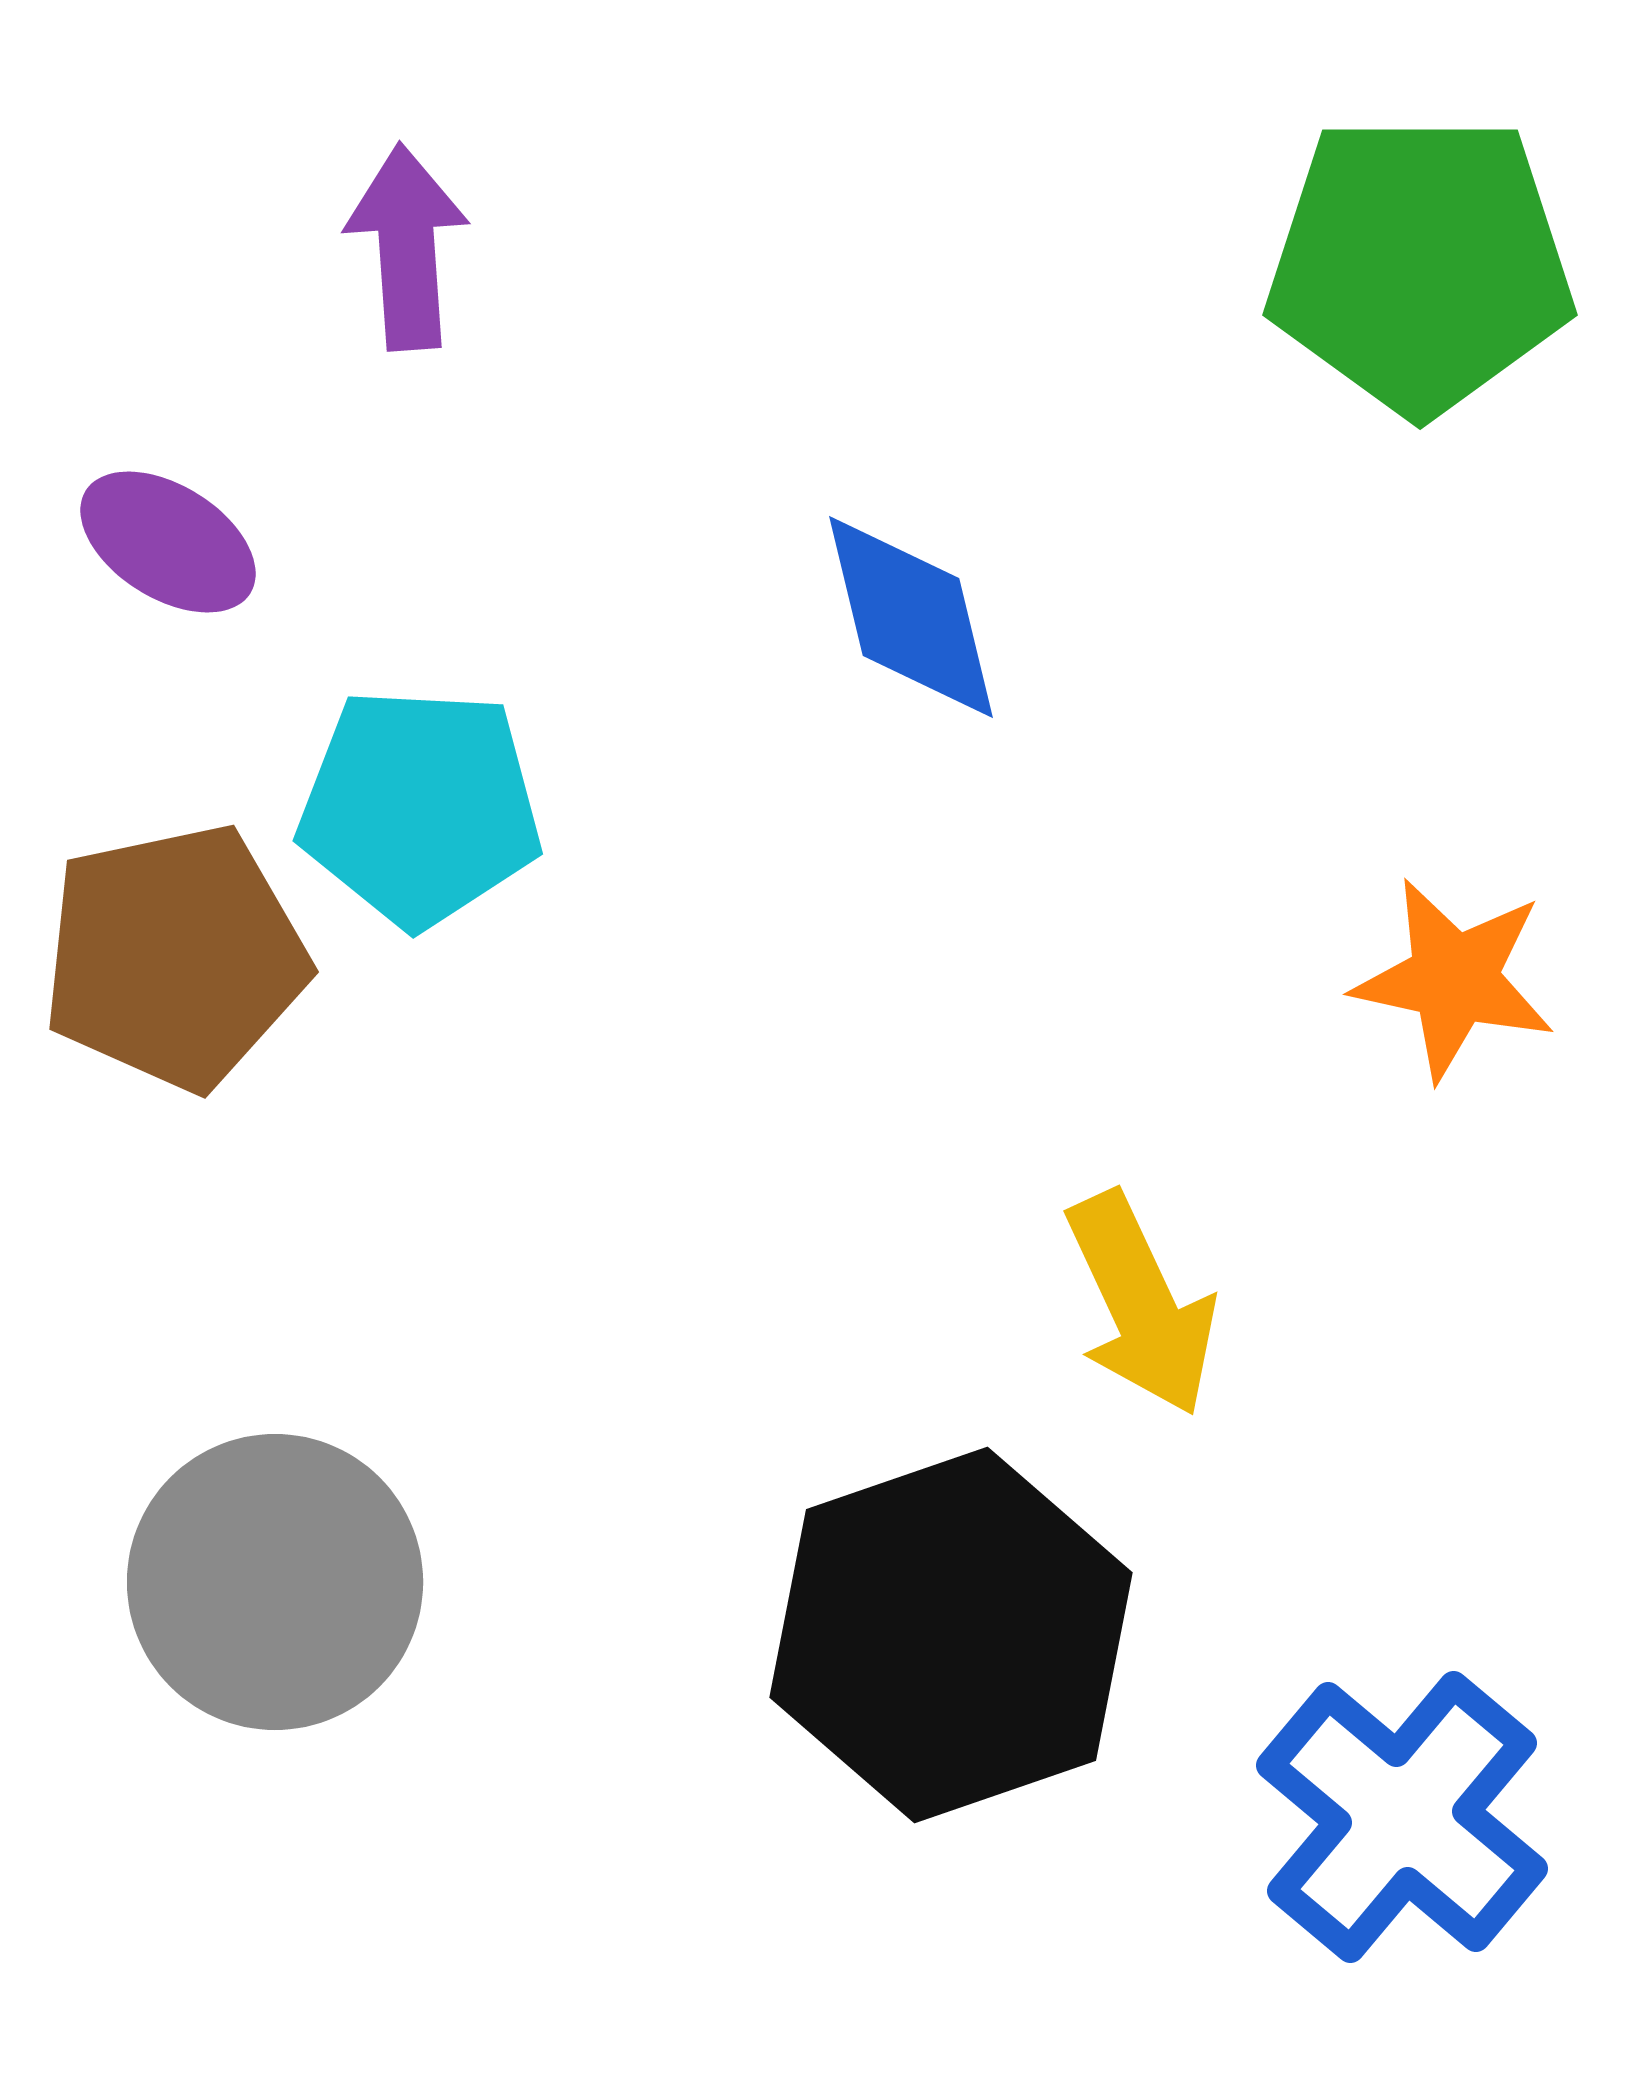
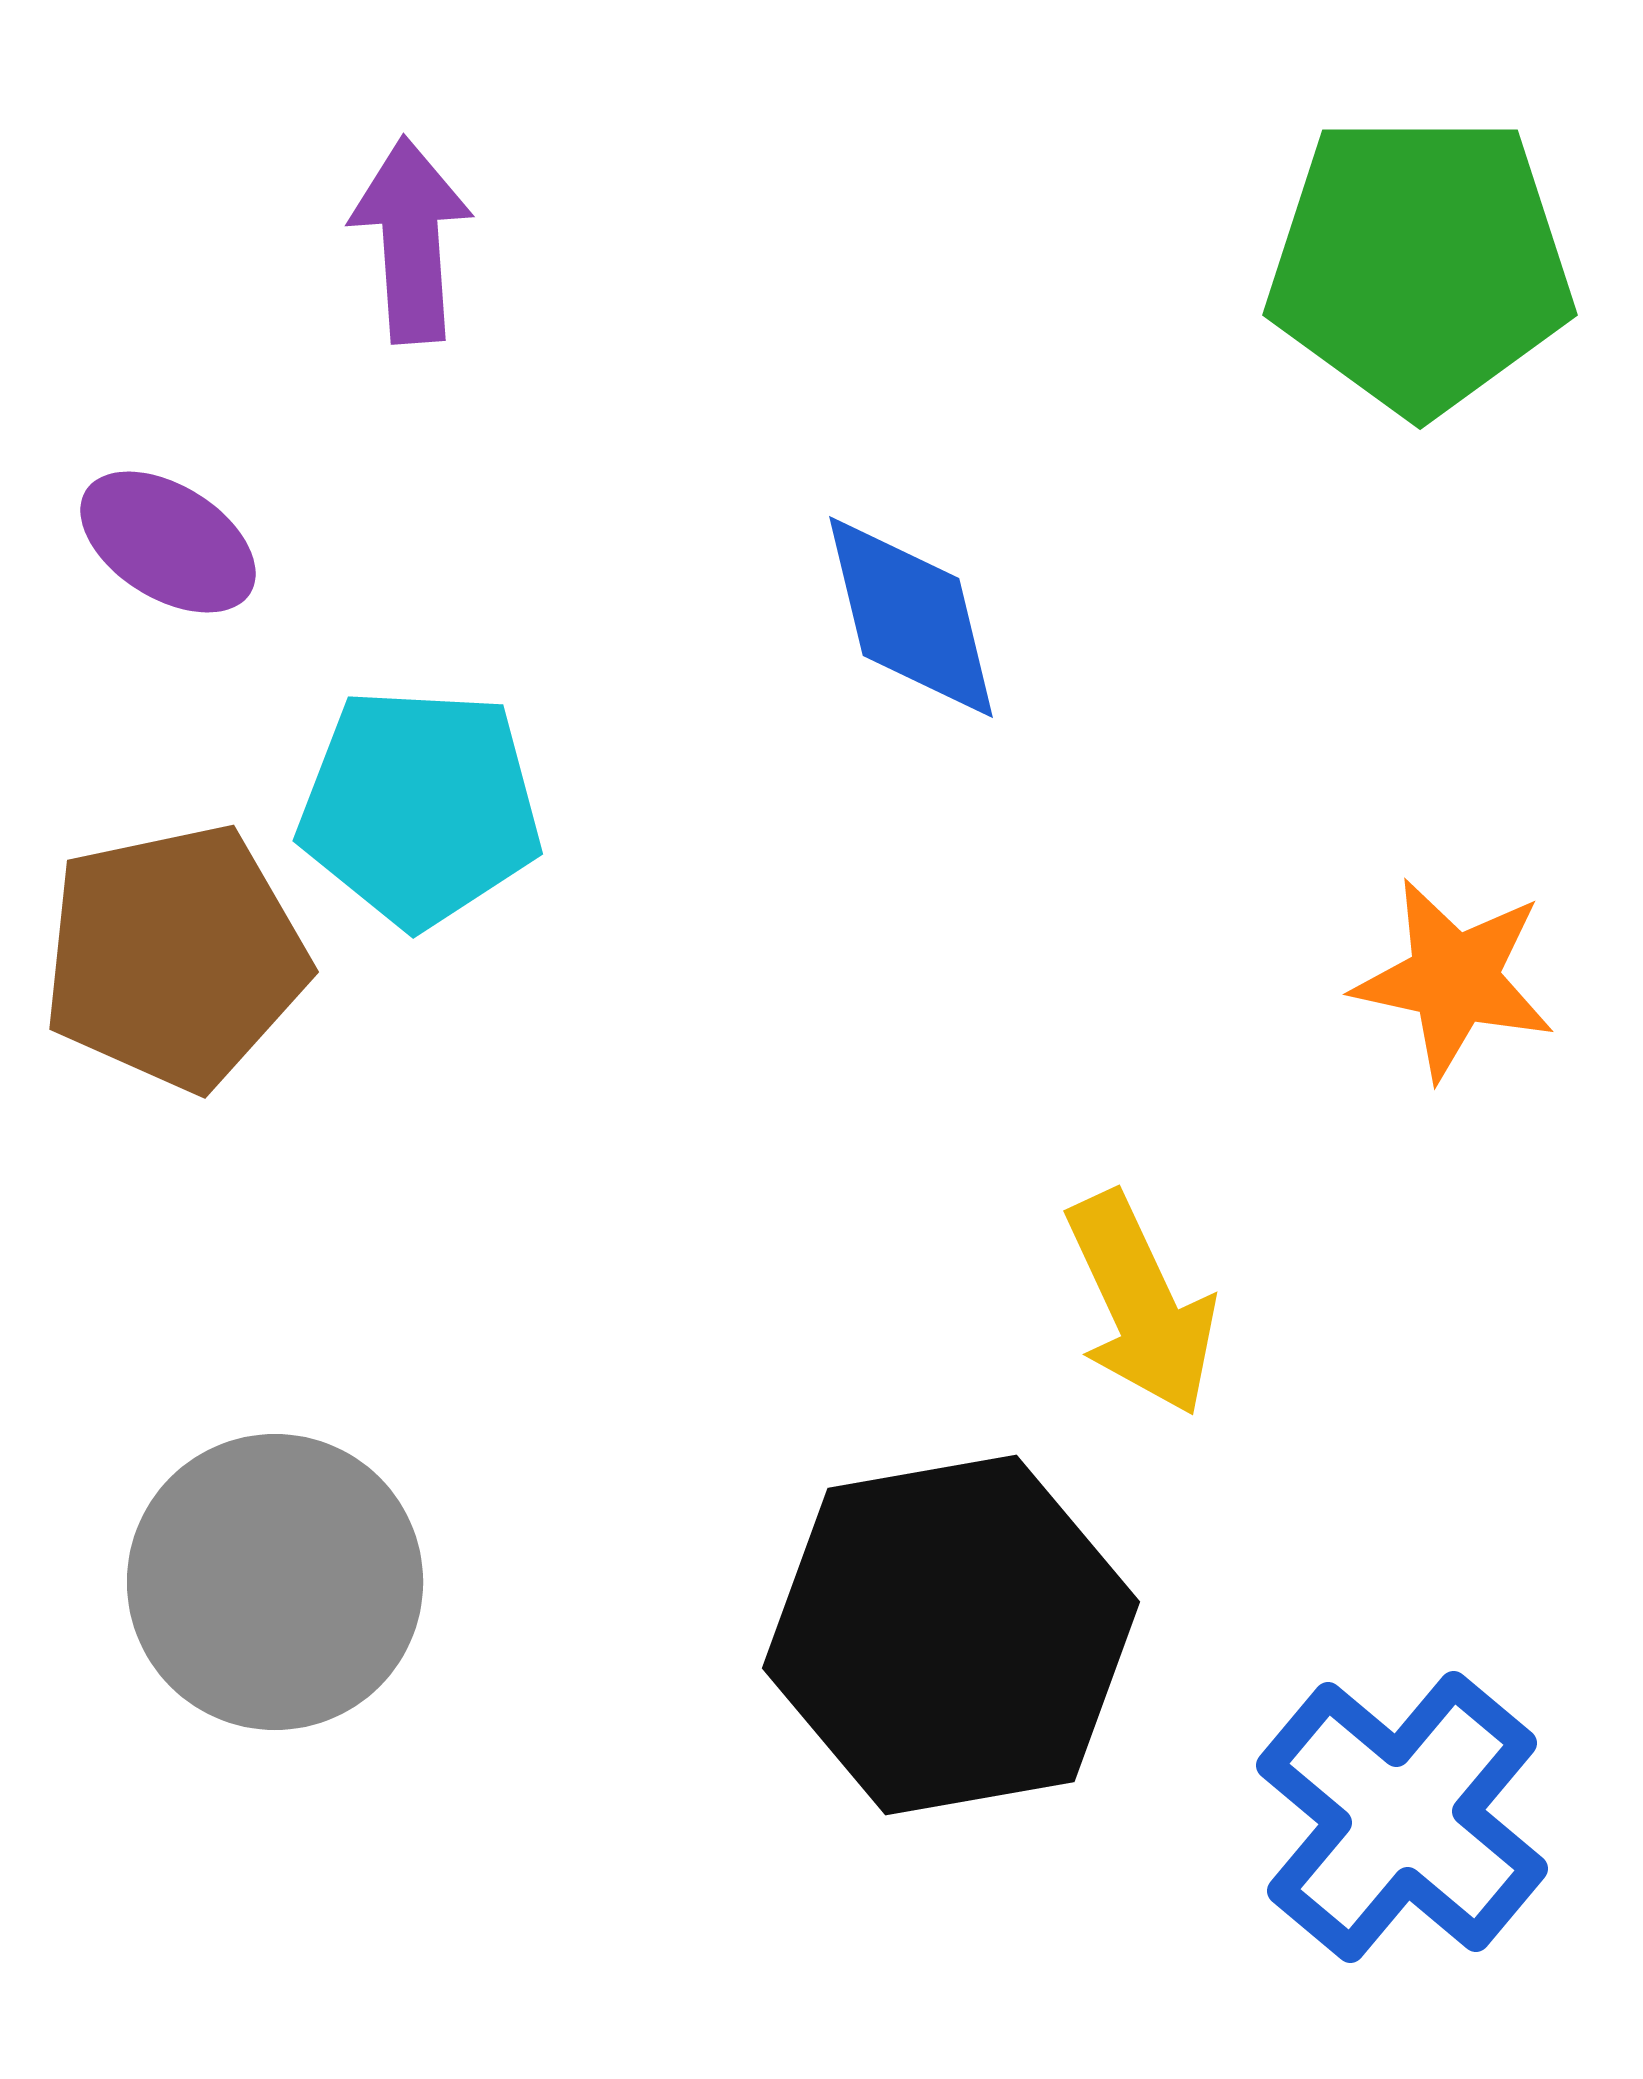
purple arrow: moved 4 px right, 7 px up
black hexagon: rotated 9 degrees clockwise
